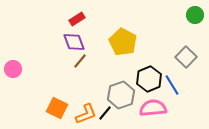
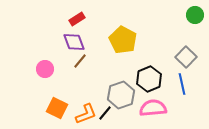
yellow pentagon: moved 2 px up
pink circle: moved 32 px right
blue line: moved 10 px right, 1 px up; rotated 20 degrees clockwise
